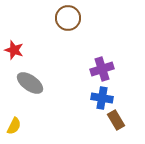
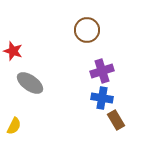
brown circle: moved 19 px right, 12 px down
red star: moved 1 px left, 1 px down
purple cross: moved 2 px down
